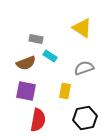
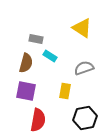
brown semicircle: rotated 54 degrees counterclockwise
